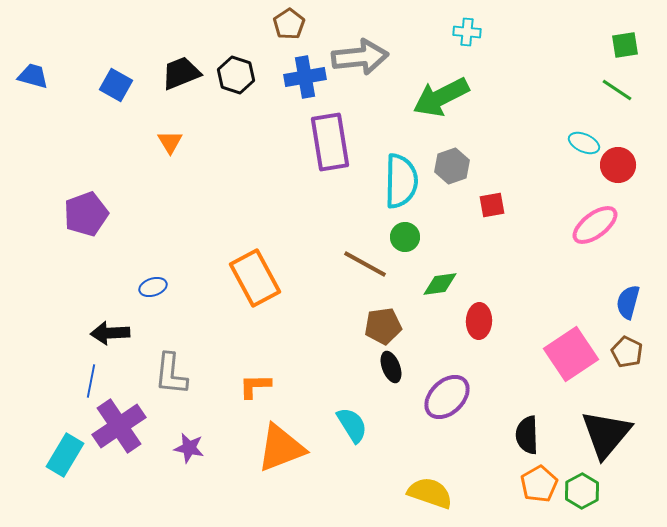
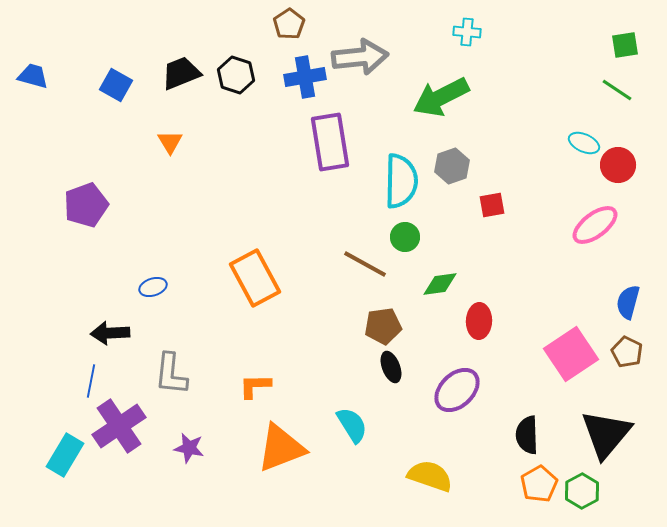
purple pentagon at (86, 214): moved 9 px up
purple ellipse at (447, 397): moved 10 px right, 7 px up
yellow semicircle at (430, 493): moved 17 px up
